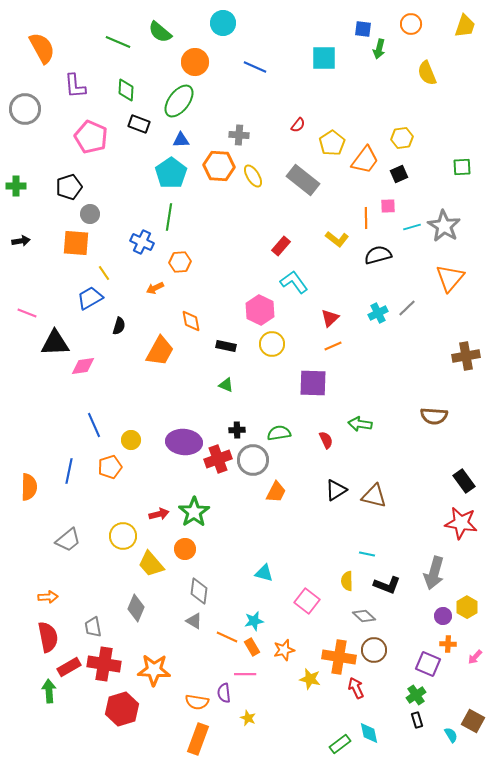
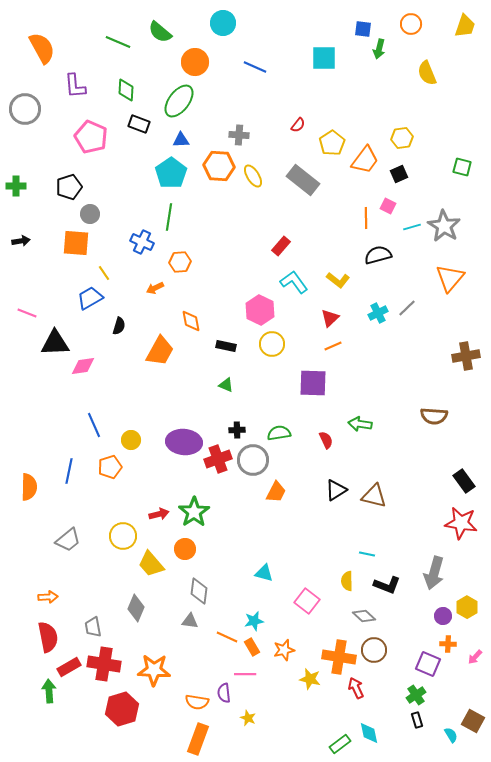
green square at (462, 167): rotated 18 degrees clockwise
pink square at (388, 206): rotated 28 degrees clockwise
yellow L-shape at (337, 239): moved 1 px right, 41 px down
gray triangle at (194, 621): moved 4 px left; rotated 24 degrees counterclockwise
